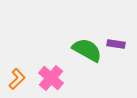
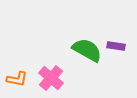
purple rectangle: moved 2 px down
orange L-shape: rotated 55 degrees clockwise
